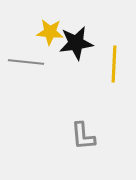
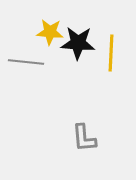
black star: moved 2 px right; rotated 12 degrees clockwise
yellow line: moved 3 px left, 11 px up
gray L-shape: moved 1 px right, 2 px down
